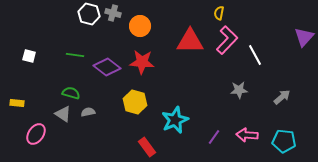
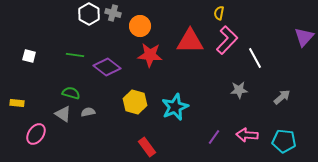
white hexagon: rotated 15 degrees clockwise
white line: moved 3 px down
red star: moved 8 px right, 7 px up
cyan star: moved 13 px up
